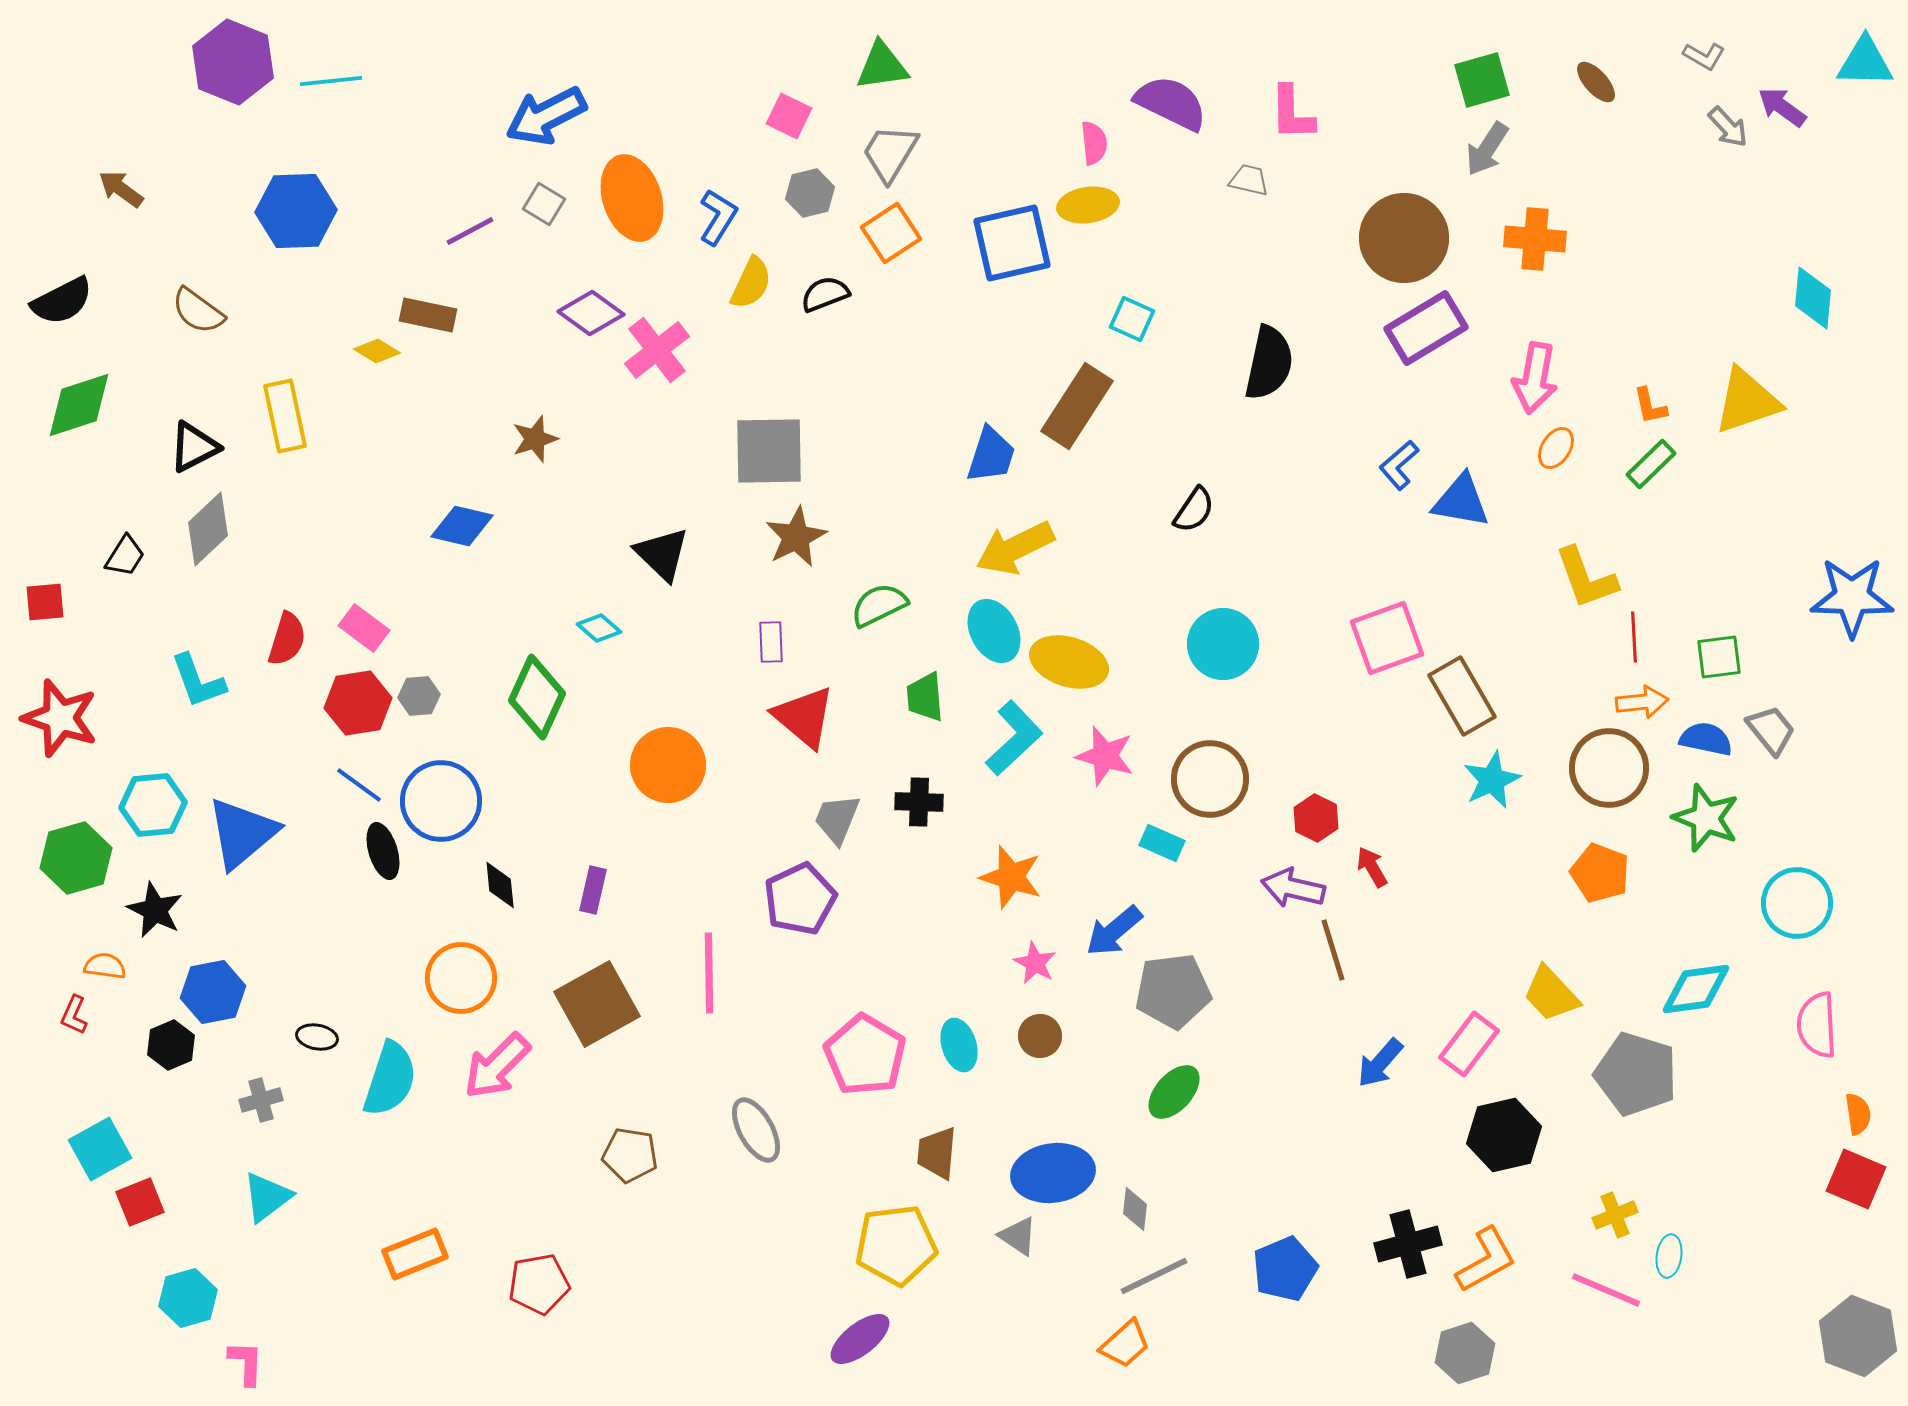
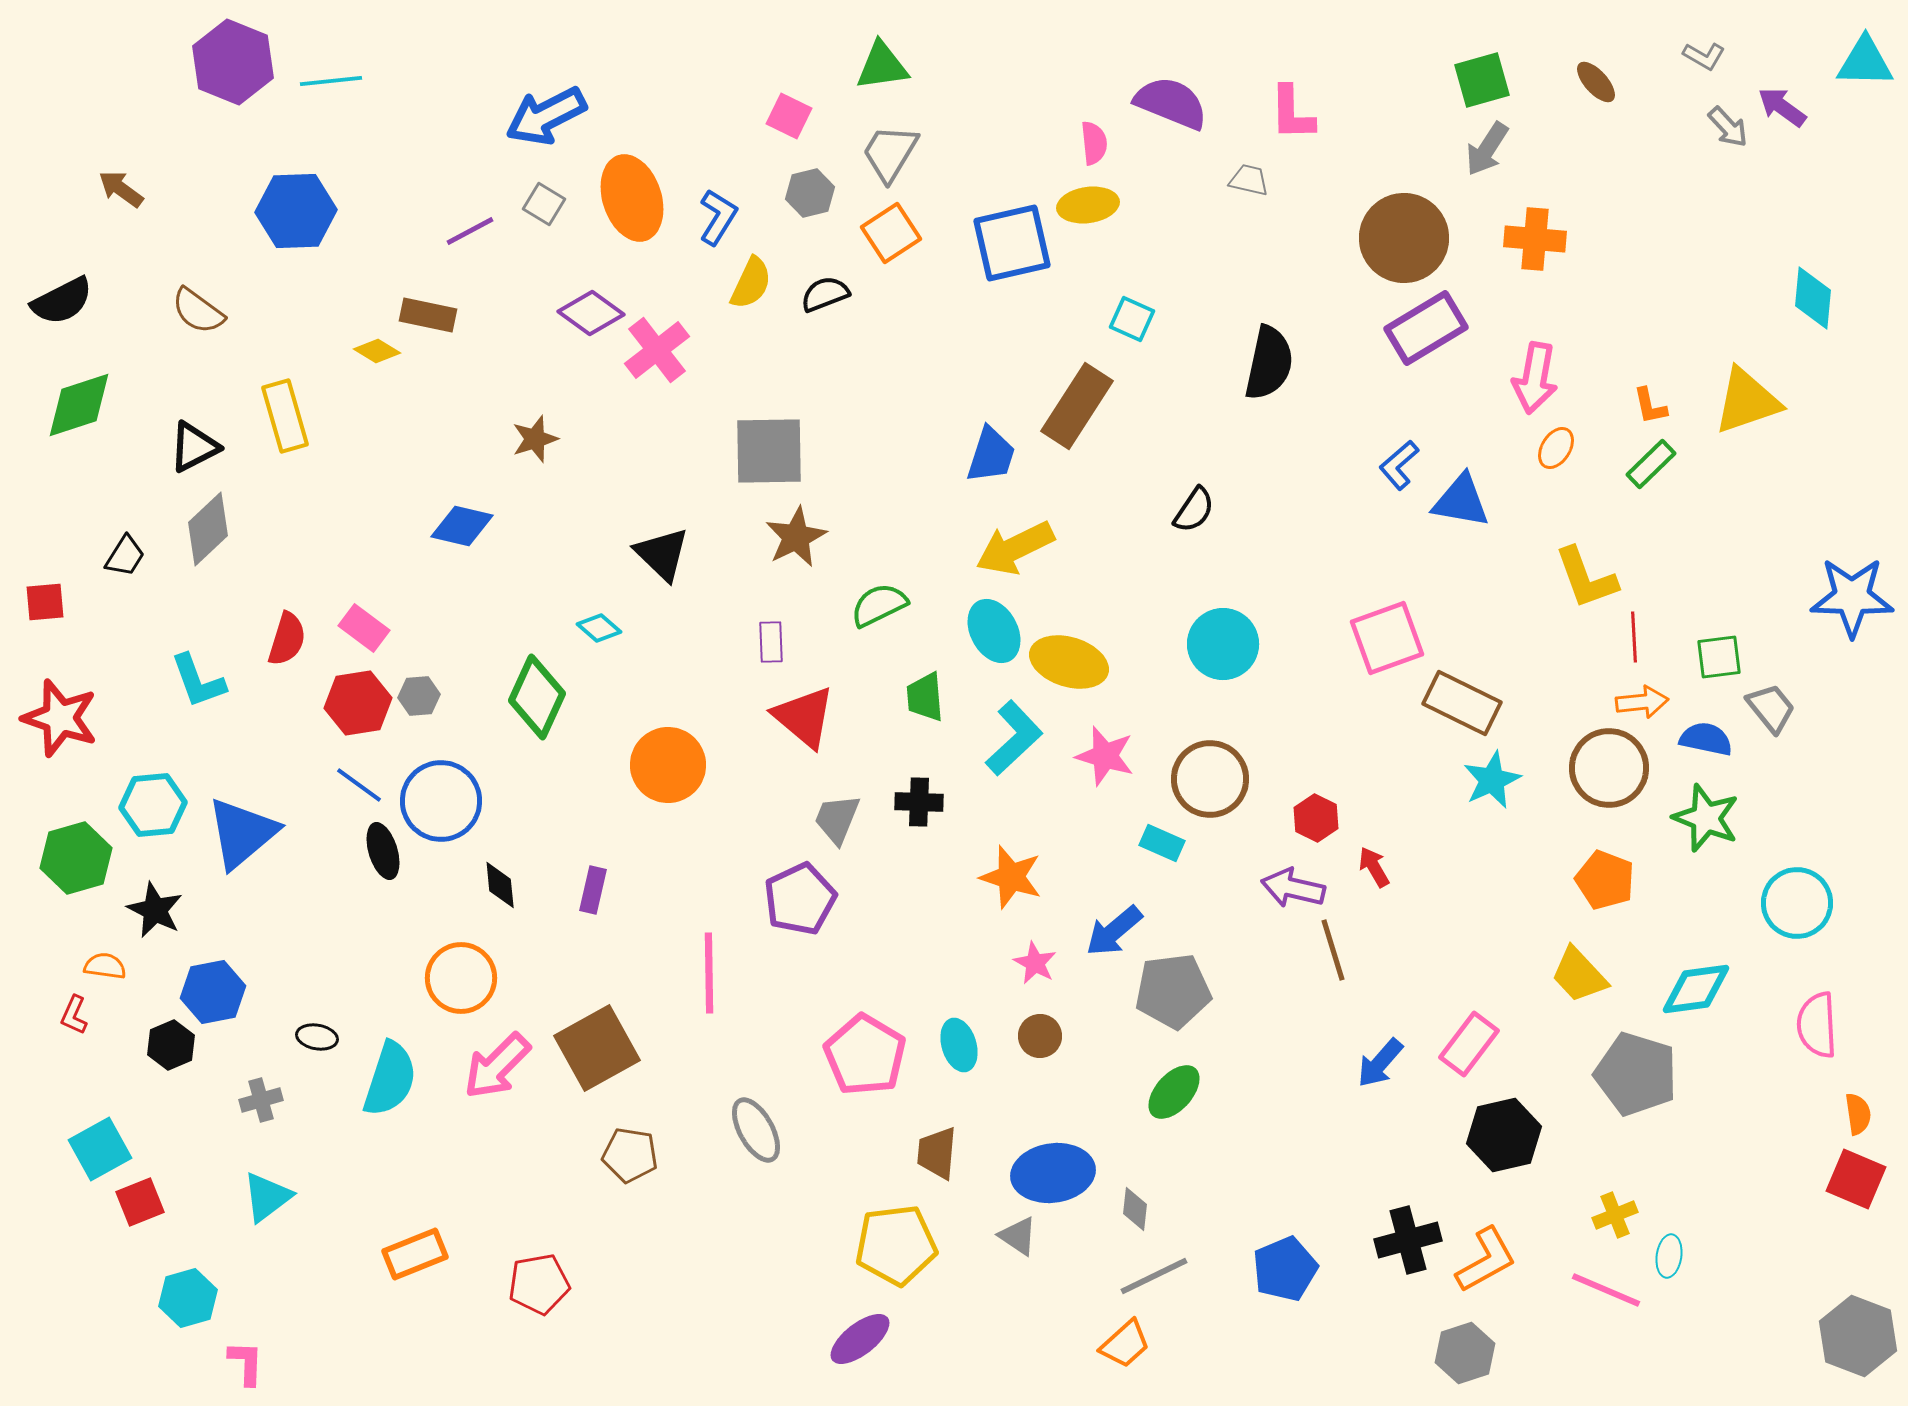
purple semicircle at (1171, 103): rotated 4 degrees counterclockwise
yellow rectangle at (285, 416): rotated 4 degrees counterclockwise
brown rectangle at (1462, 696): moved 7 px down; rotated 34 degrees counterclockwise
gray trapezoid at (1771, 730): moved 22 px up
red arrow at (1372, 867): moved 2 px right
orange pentagon at (1600, 873): moved 5 px right, 7 px down
yellow trapezoid at (1551, 994): moved 28 px right, 19 px up
brown square at (597, 1004): moved 44 px down
black cross at (1408, 1244): moved 4 px up
